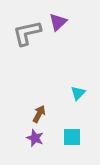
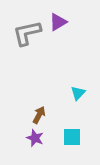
purple triangle: rotated 12 degrees clockwise
brown arrow: moved 1 px down
